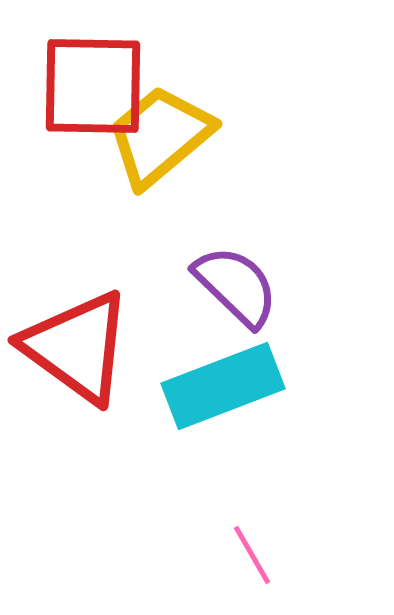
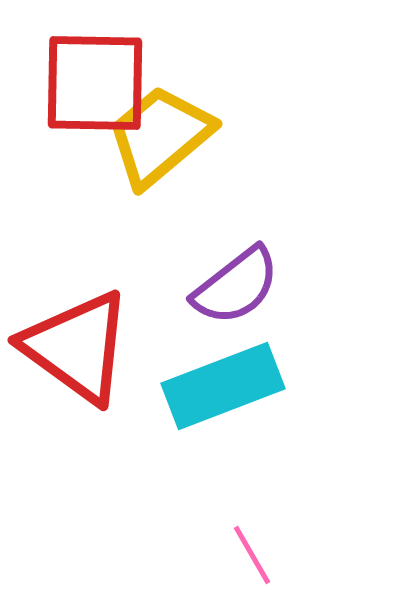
red square: moved 2 px right, 3 px up
purple semicircle: rotated 98 degrees clockwise
